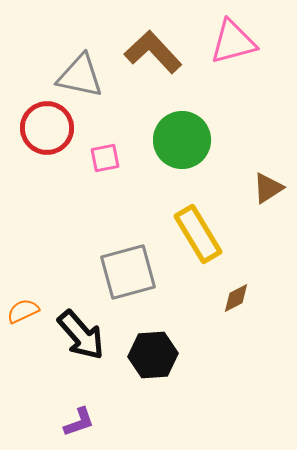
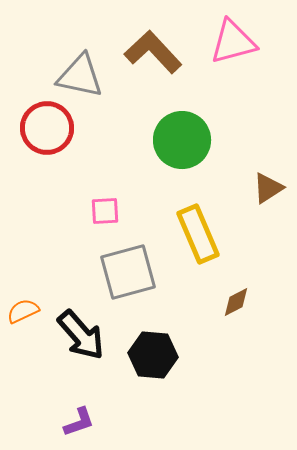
pink square: moved 53 px down; rotated 8 degrees clockwise
yellow rectangle: rotated 8 degrees clockwise
brown diamond: moved 4 px down
black hexagon: rotated 9 degrees clockwise
